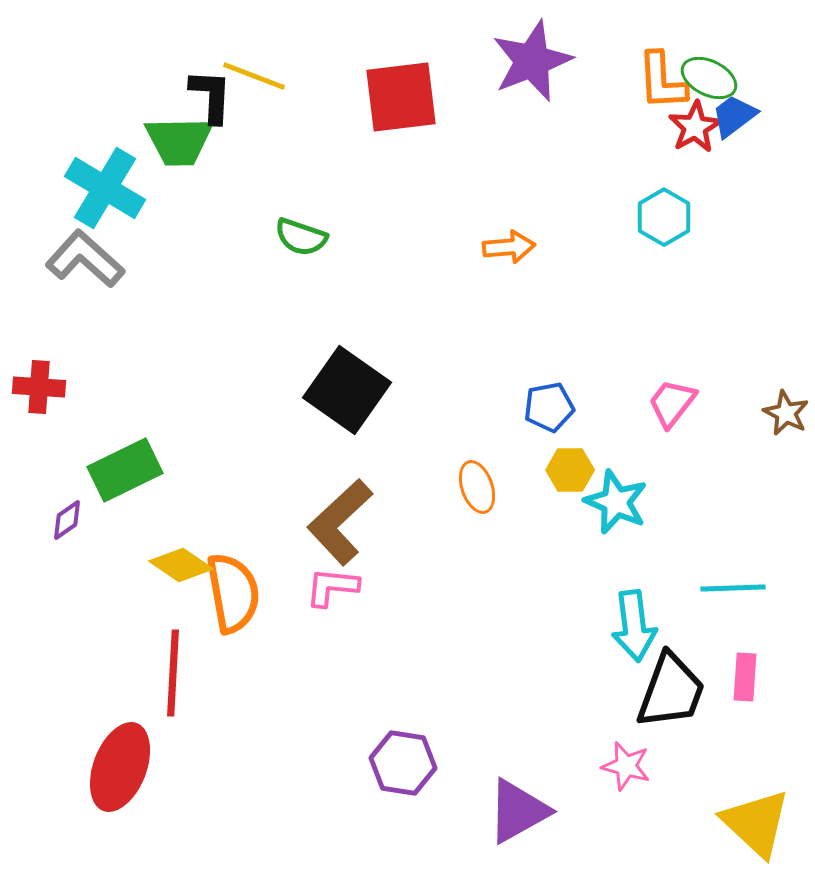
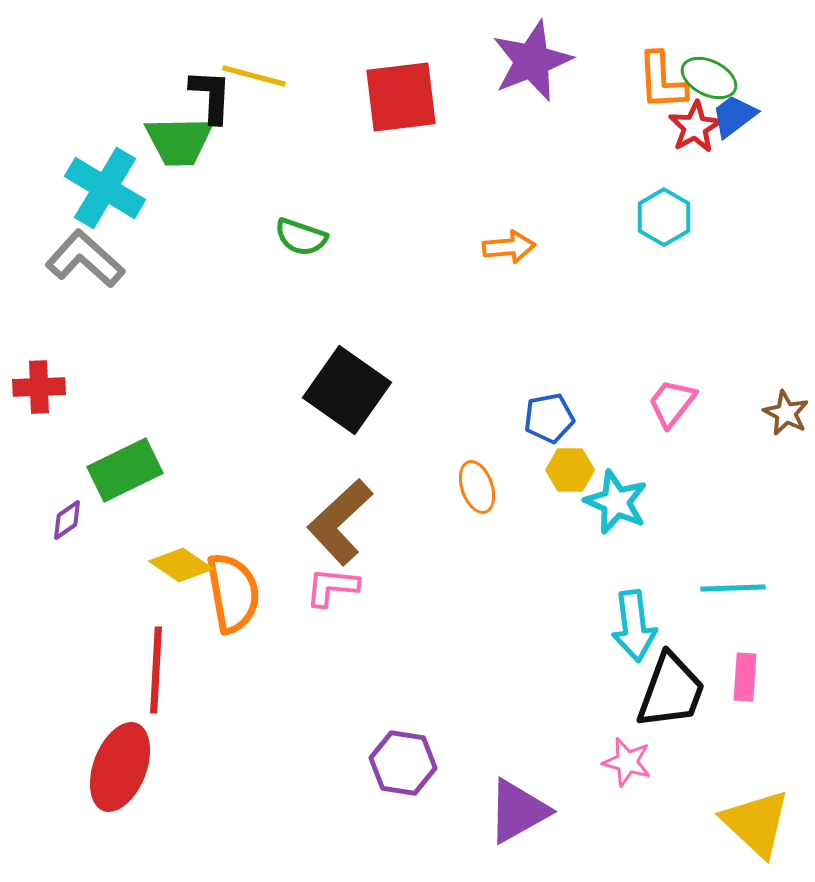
yellow line: rotated 6 degrees counterclockwise
red cross: rotated 6 degrees counterclockwise
blue pentagon: moved 11 px down
red line: moved 17 px left, 3 px up
pink star: moved 1 px right, 4 px up
